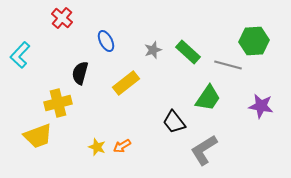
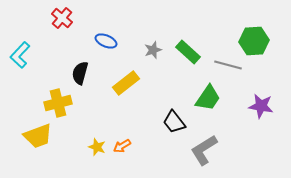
blue ellipse: rotated 40 degrees counterclockwise
